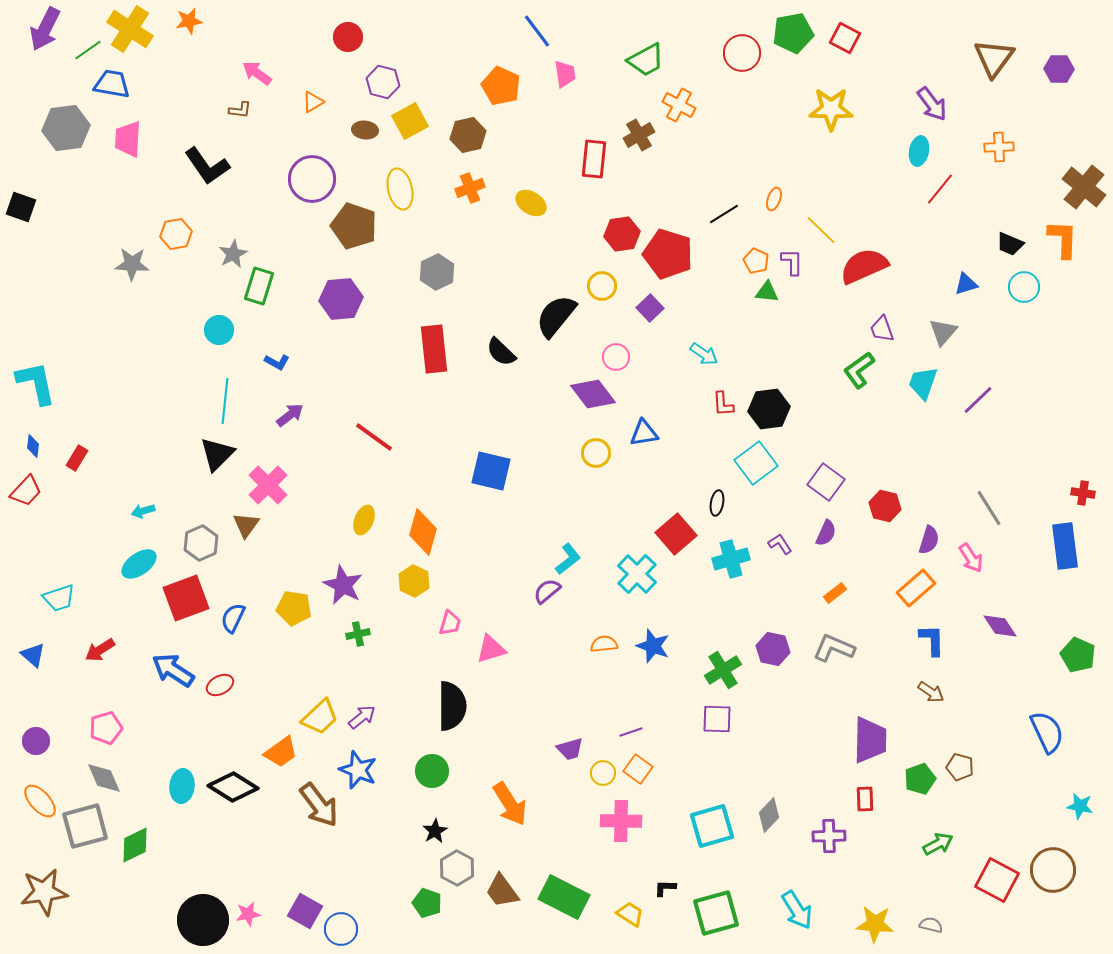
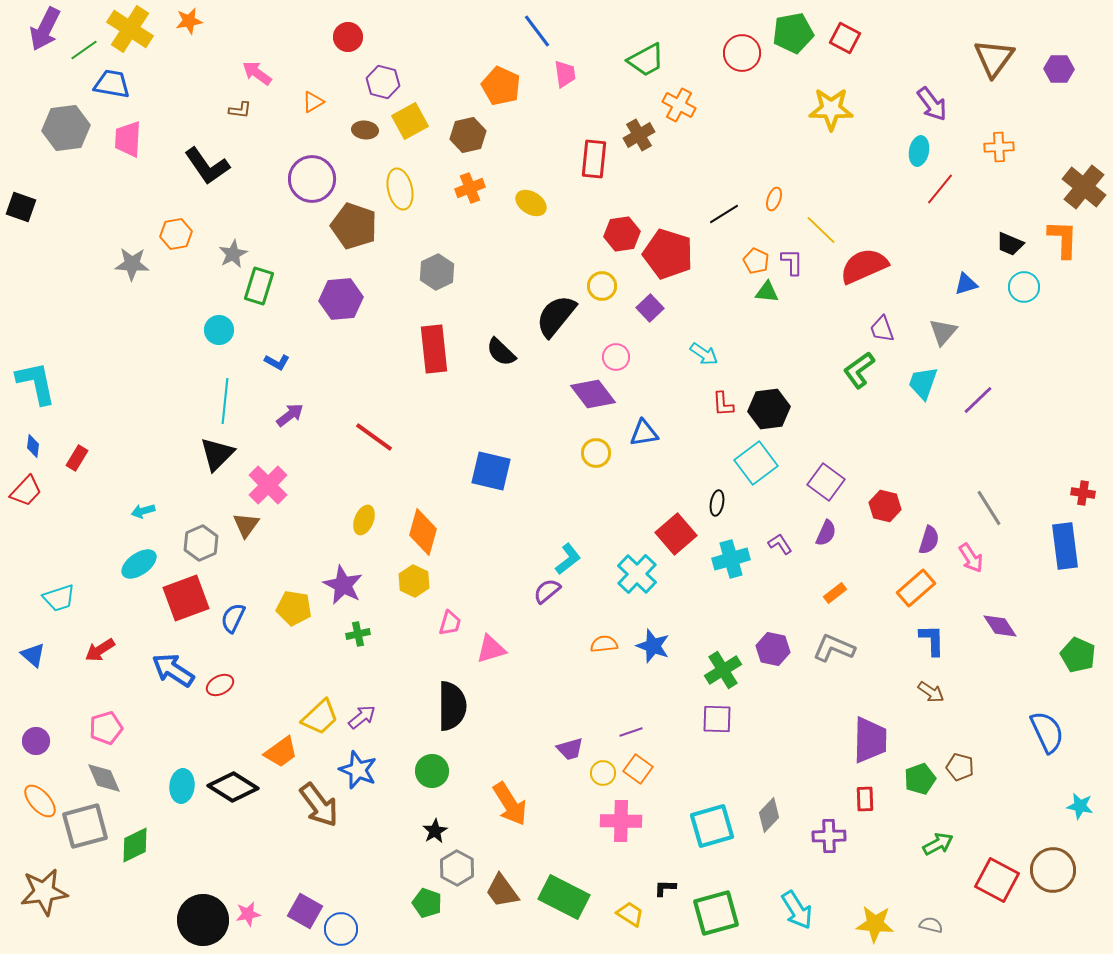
green line at (88, 50): moved 4 px left
